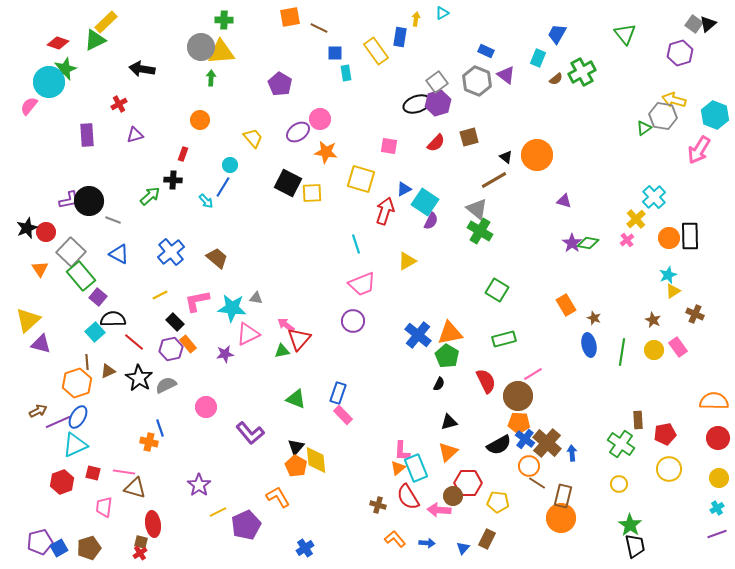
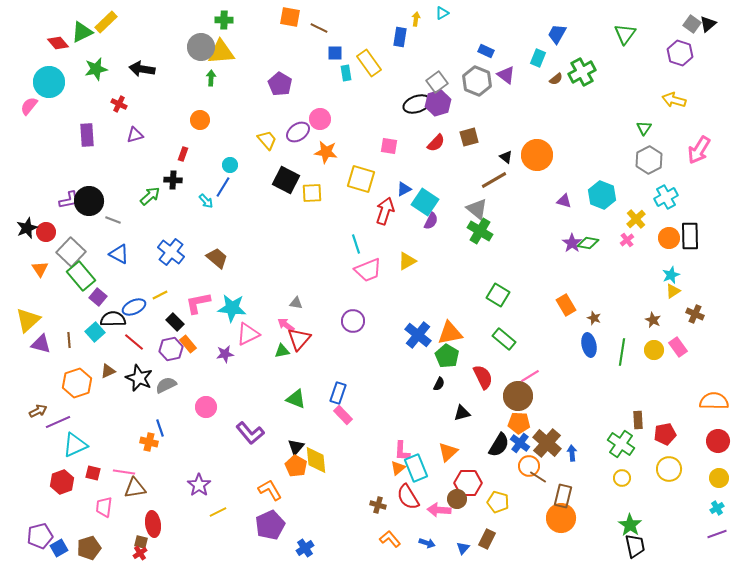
orange square at (290, 17): rotated 20 degrees clockwise
gray square at (694, 24): moved 2 px left
green triangle at (625, 34): rotated 15 degrees clockwise
green triangle at (95, 40): moved 13 px left, 8 px up
red diamond at (58, 43): rotated 30 degrees clockwise
yellow rectangle at (376, 51): moved 7 px left, 12 px down
purple hexagon at (680, 53): rotated 25 degrees counterclockwise
green star at (65, 69): moved 31 px right; rotated 10 degrees clockwise
red cross at (119, 104): rotated 35 degrees counterclockwise
cyan hexagon at (715, 115): moved 113 px left, 80 px down
gray hexagon at (663, 116): moved 14 px left, 44 px down; rotated 24 degrees clockwise
green triangle at (644, 128): rotated 21 degrees counterclockwise
yellow trapezoid at (253, 138): moved 14 px right, 2 px down
black square at (288, 183): moved 2 px left, 3 px up
cyan cross at (654, 197): moved 12 px right; rotated 15 degrees clockwise
blue cross at (171, 252): rotated 12 degrees counterclockwise
cyan star at (668, 275): moved 3 px right
pink trapezoid at (362, 284): moved 6 px right, 14 px up
green square at (497, 290): moved 1 px right, 5 px down
gray triangle at (256, 298): moved 40 px right, 5 px down
pink L-shape at (197, 301): moved 1 px right, 2 px down
green rectangle at (504, 339): rotated 55 degrees clockwise
brown line at (87, 362): moved 18 px left, 22 px up
pink line at (533, 374): moved 3 px left, 2 px down
black star at (139, 378): rotated 8 degrees counterclockwise
red semicircle at (486, 381): moved 3 px left, 4 px up
blue ellipse at (78, 417): moved 56 px right, 110 px up; rotated 35 degrees clockwise
black triangle at (449, 422): moved 13 px right, 9 px up
red circle at (718, 438): moved 3 px down
blue cross at (525, 439): moved 5 px left, 4 px down
black semicircle at (499, 445): rotated 30 degrees counterclockwise
brown line at (537, 483): moved 1 px right, 6 px up
yellow circle at (619, 484): moved 3 px right, 6 px up
brown triangle at (135, 488): rotated 25 degrees counterclockwise
brown circle at (453, 496): moved 4 px right, 3 px down
orange L-shape at (278, 497): moved 8 px left, 7 px up
yellow pentagon at (498, 502): rotated 10 degrees clockwise
purple pentagon at (246, 525): moved 24 px right
orange L-shape at (395, 539): moved 5 px left
purple pentagon at (40, 542): moved 6 px up
blue arrow at (427, 543): rotated 14 degrees clockwise
